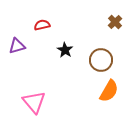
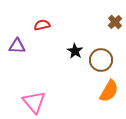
purple triangle: rotated 18 degrees clockwise
black star: moved 10 px right, 1 px down
